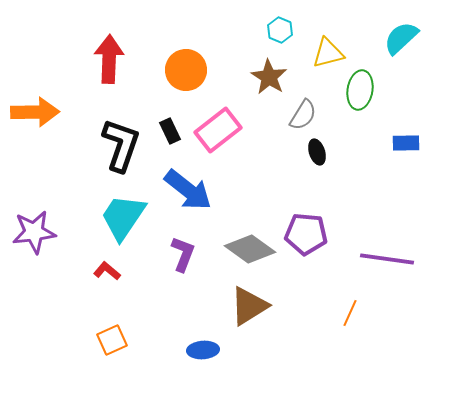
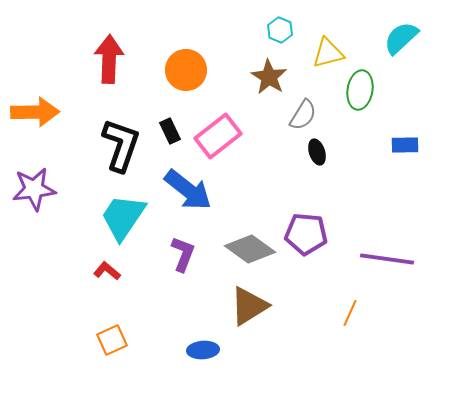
pink rectangle: moved 6 px down
blue rectangle: moved 1 px left, 2 px down
purple star: moved 43 px up
